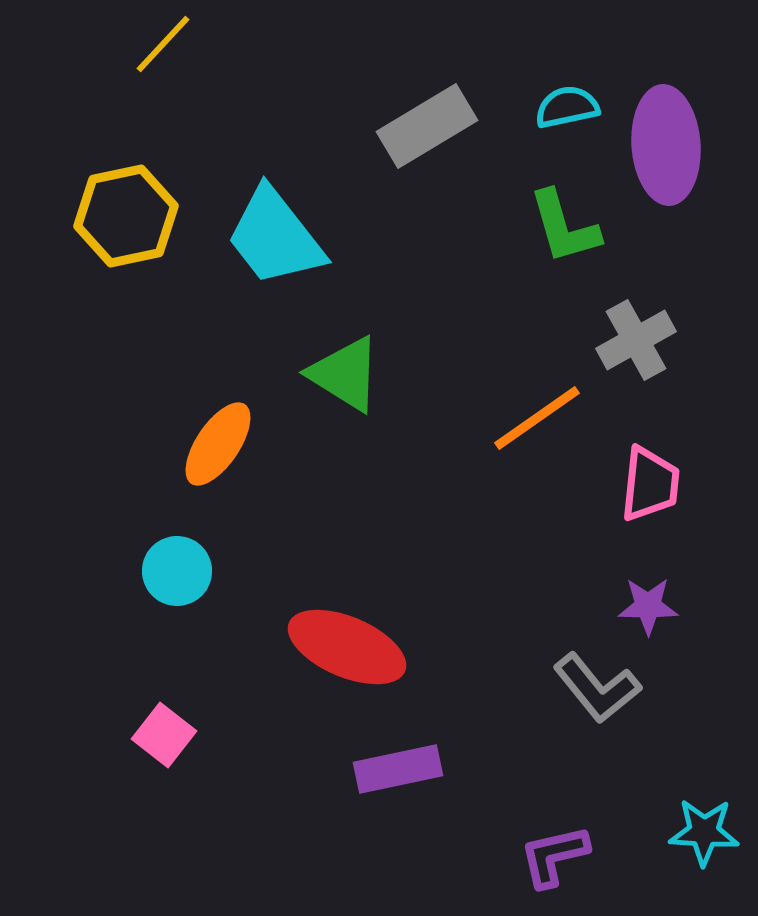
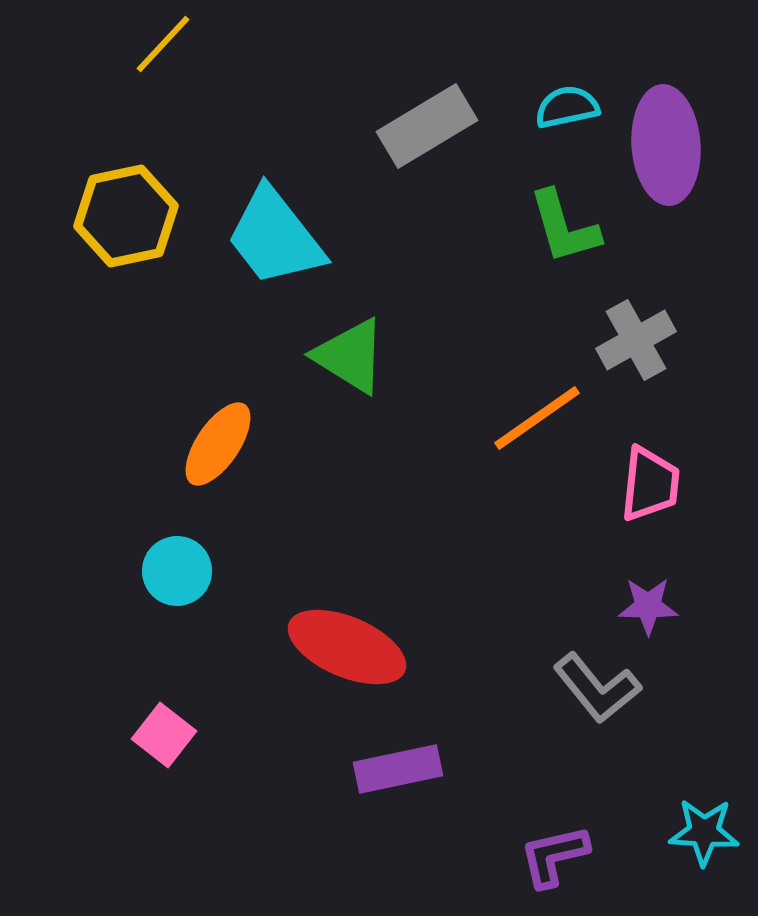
green triangle: moved 5 px right, 18 px up
